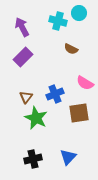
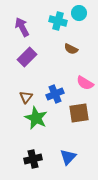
purple rectangle: moved 4 px right
